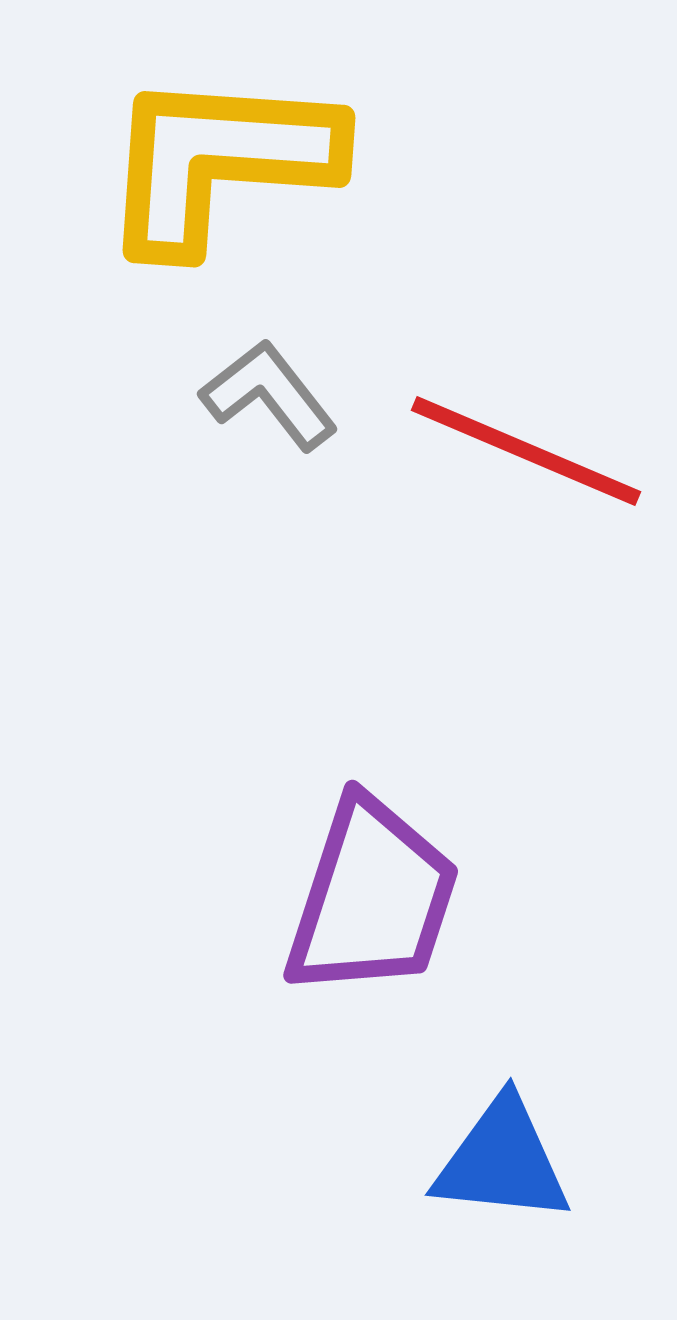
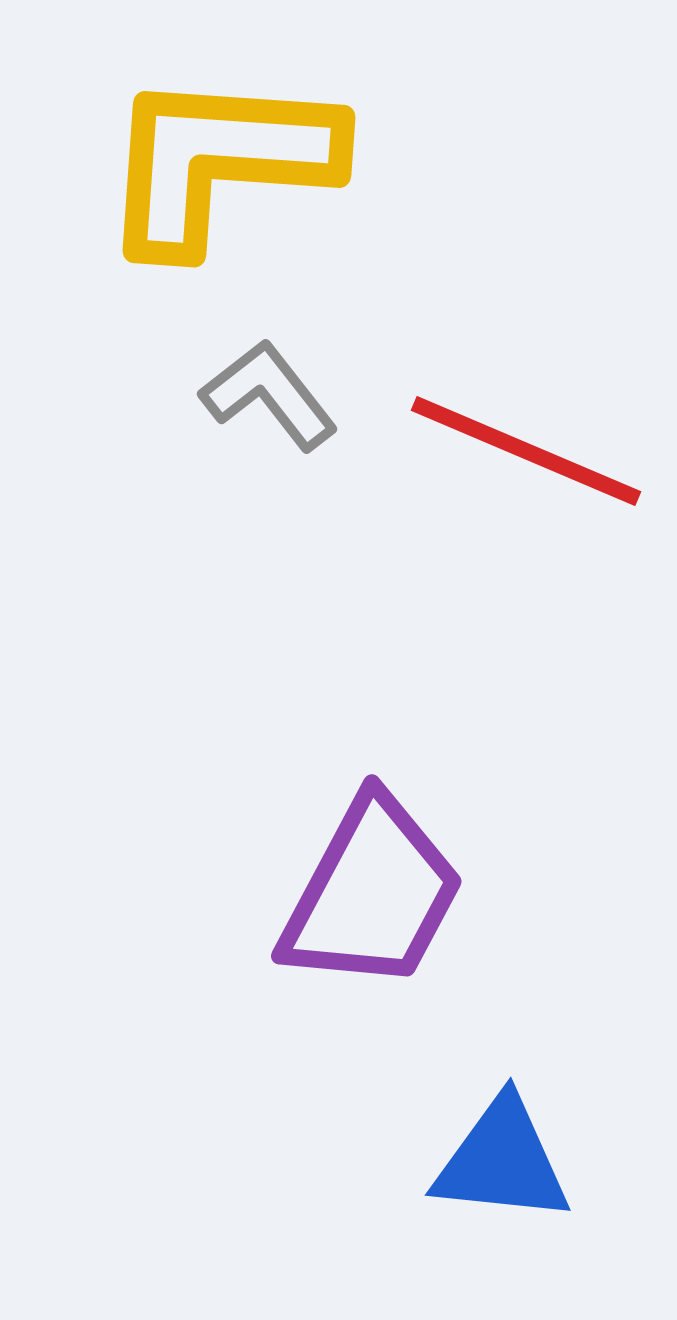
purple trapezoid: moved 4 px up; rotated 10 degrees clockwise
